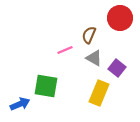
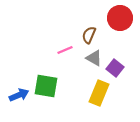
purple square: moved 2 px left
blue arrow: moved 1 px left, 9 px up
